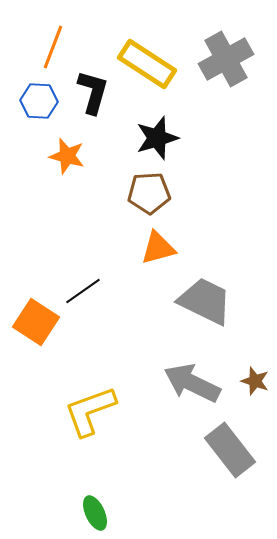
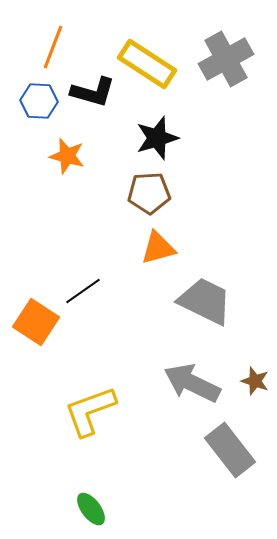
black L-shape: rotated 90 degrees clockwise
green ellipse: moved 4 px left, 4 px up; rotated 12 degrees counterclockwise
